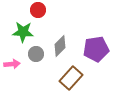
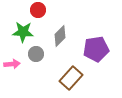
gray diamond: moved 10 px up
